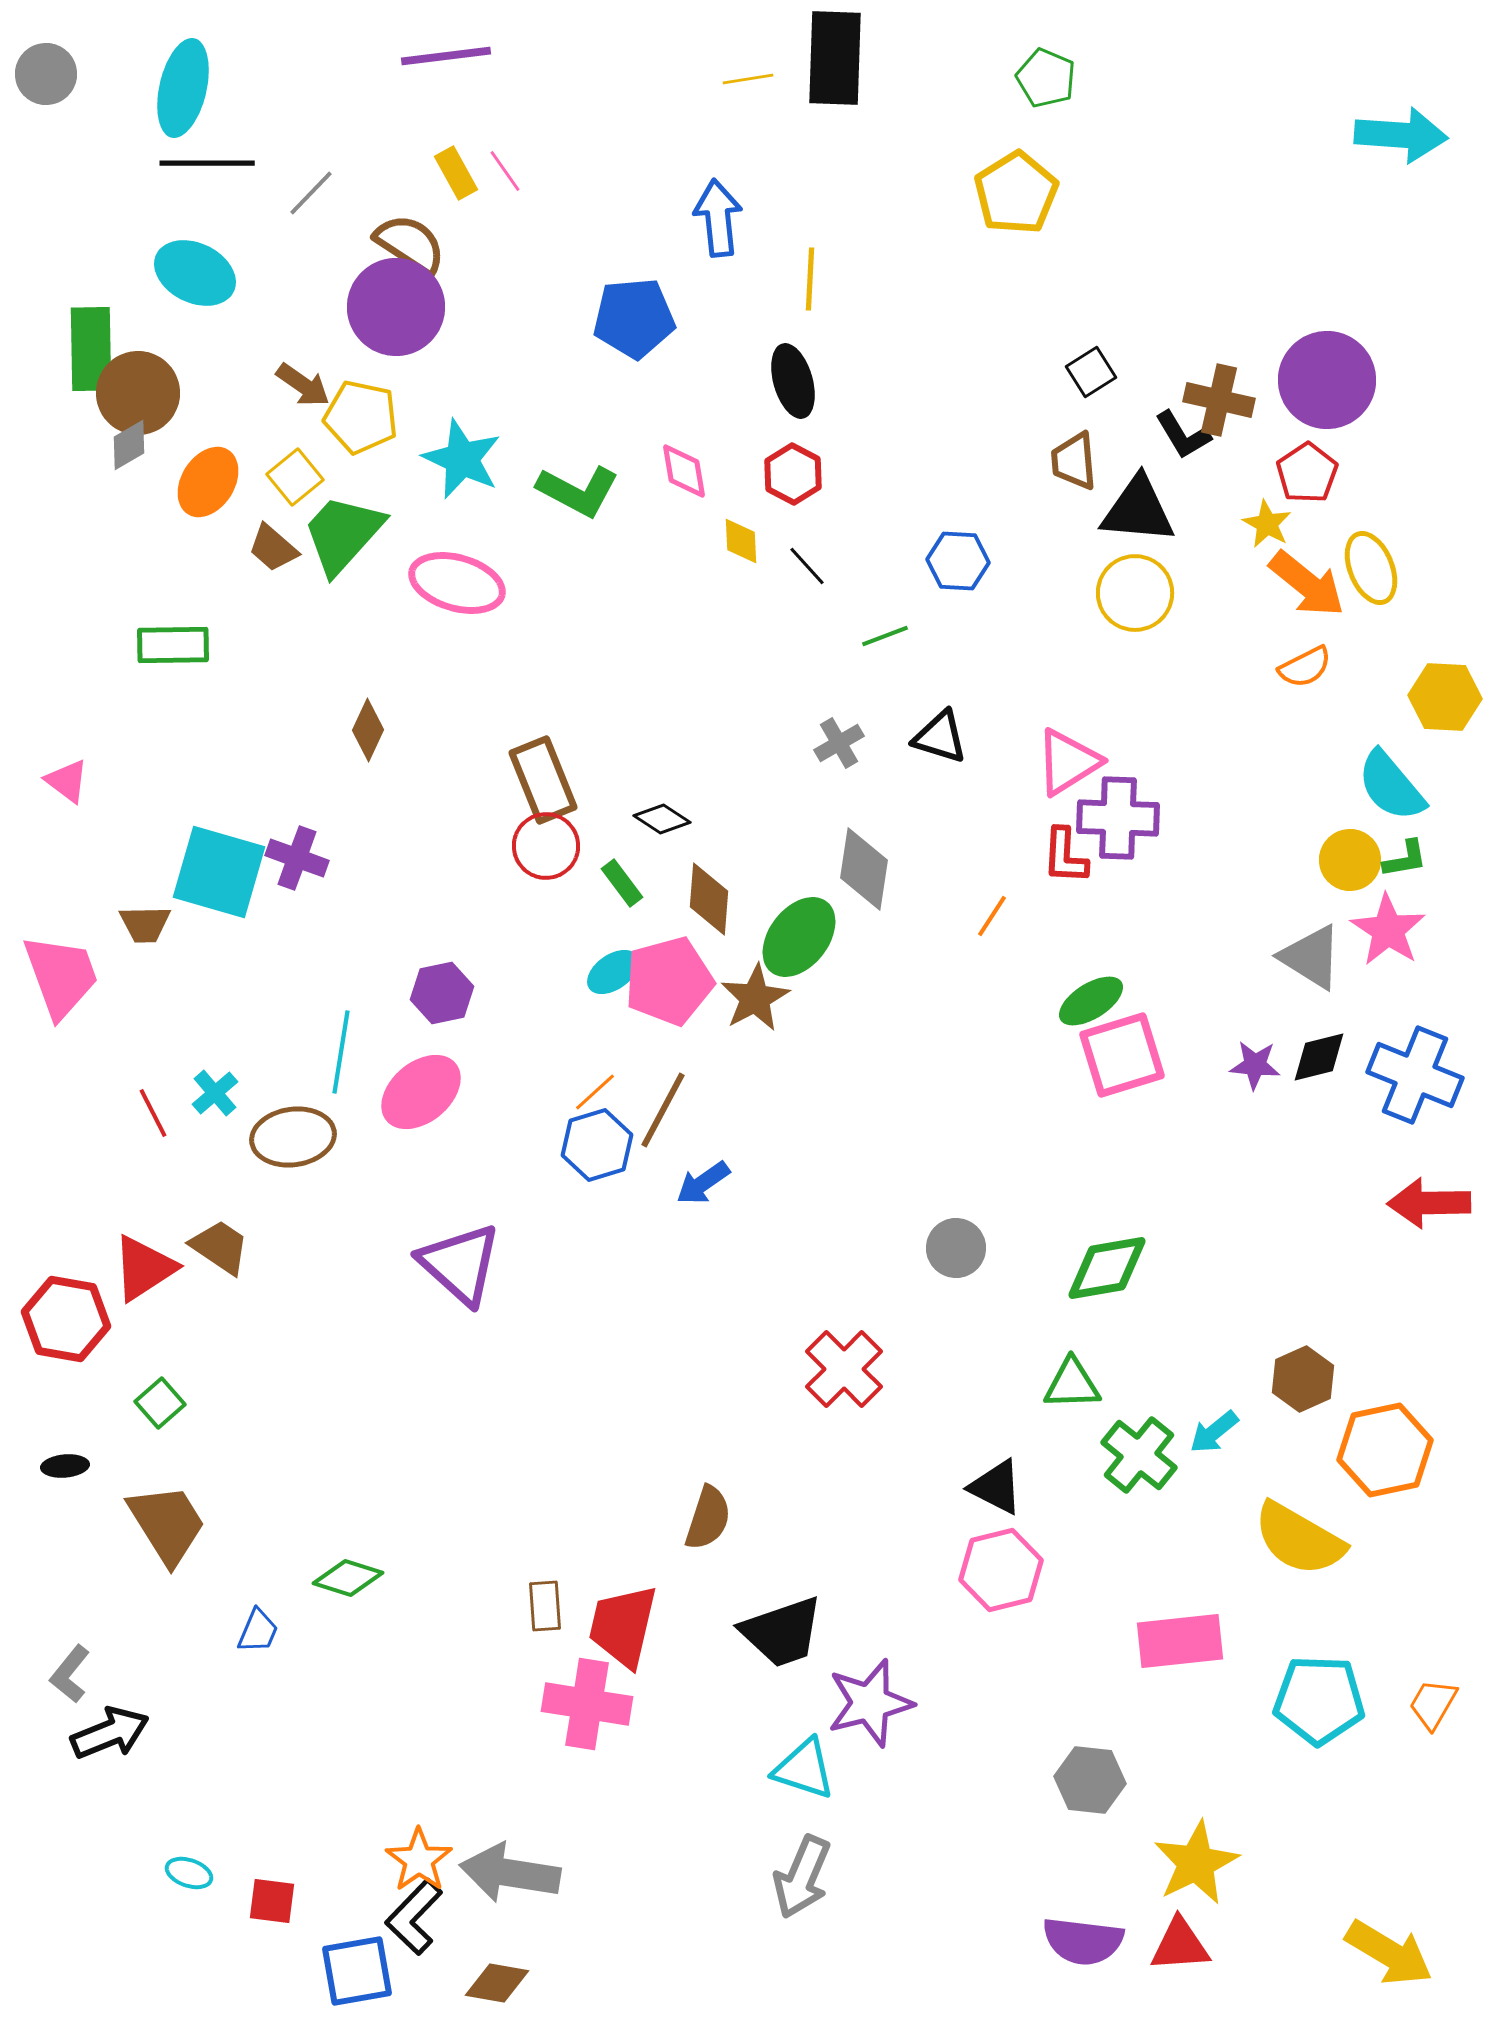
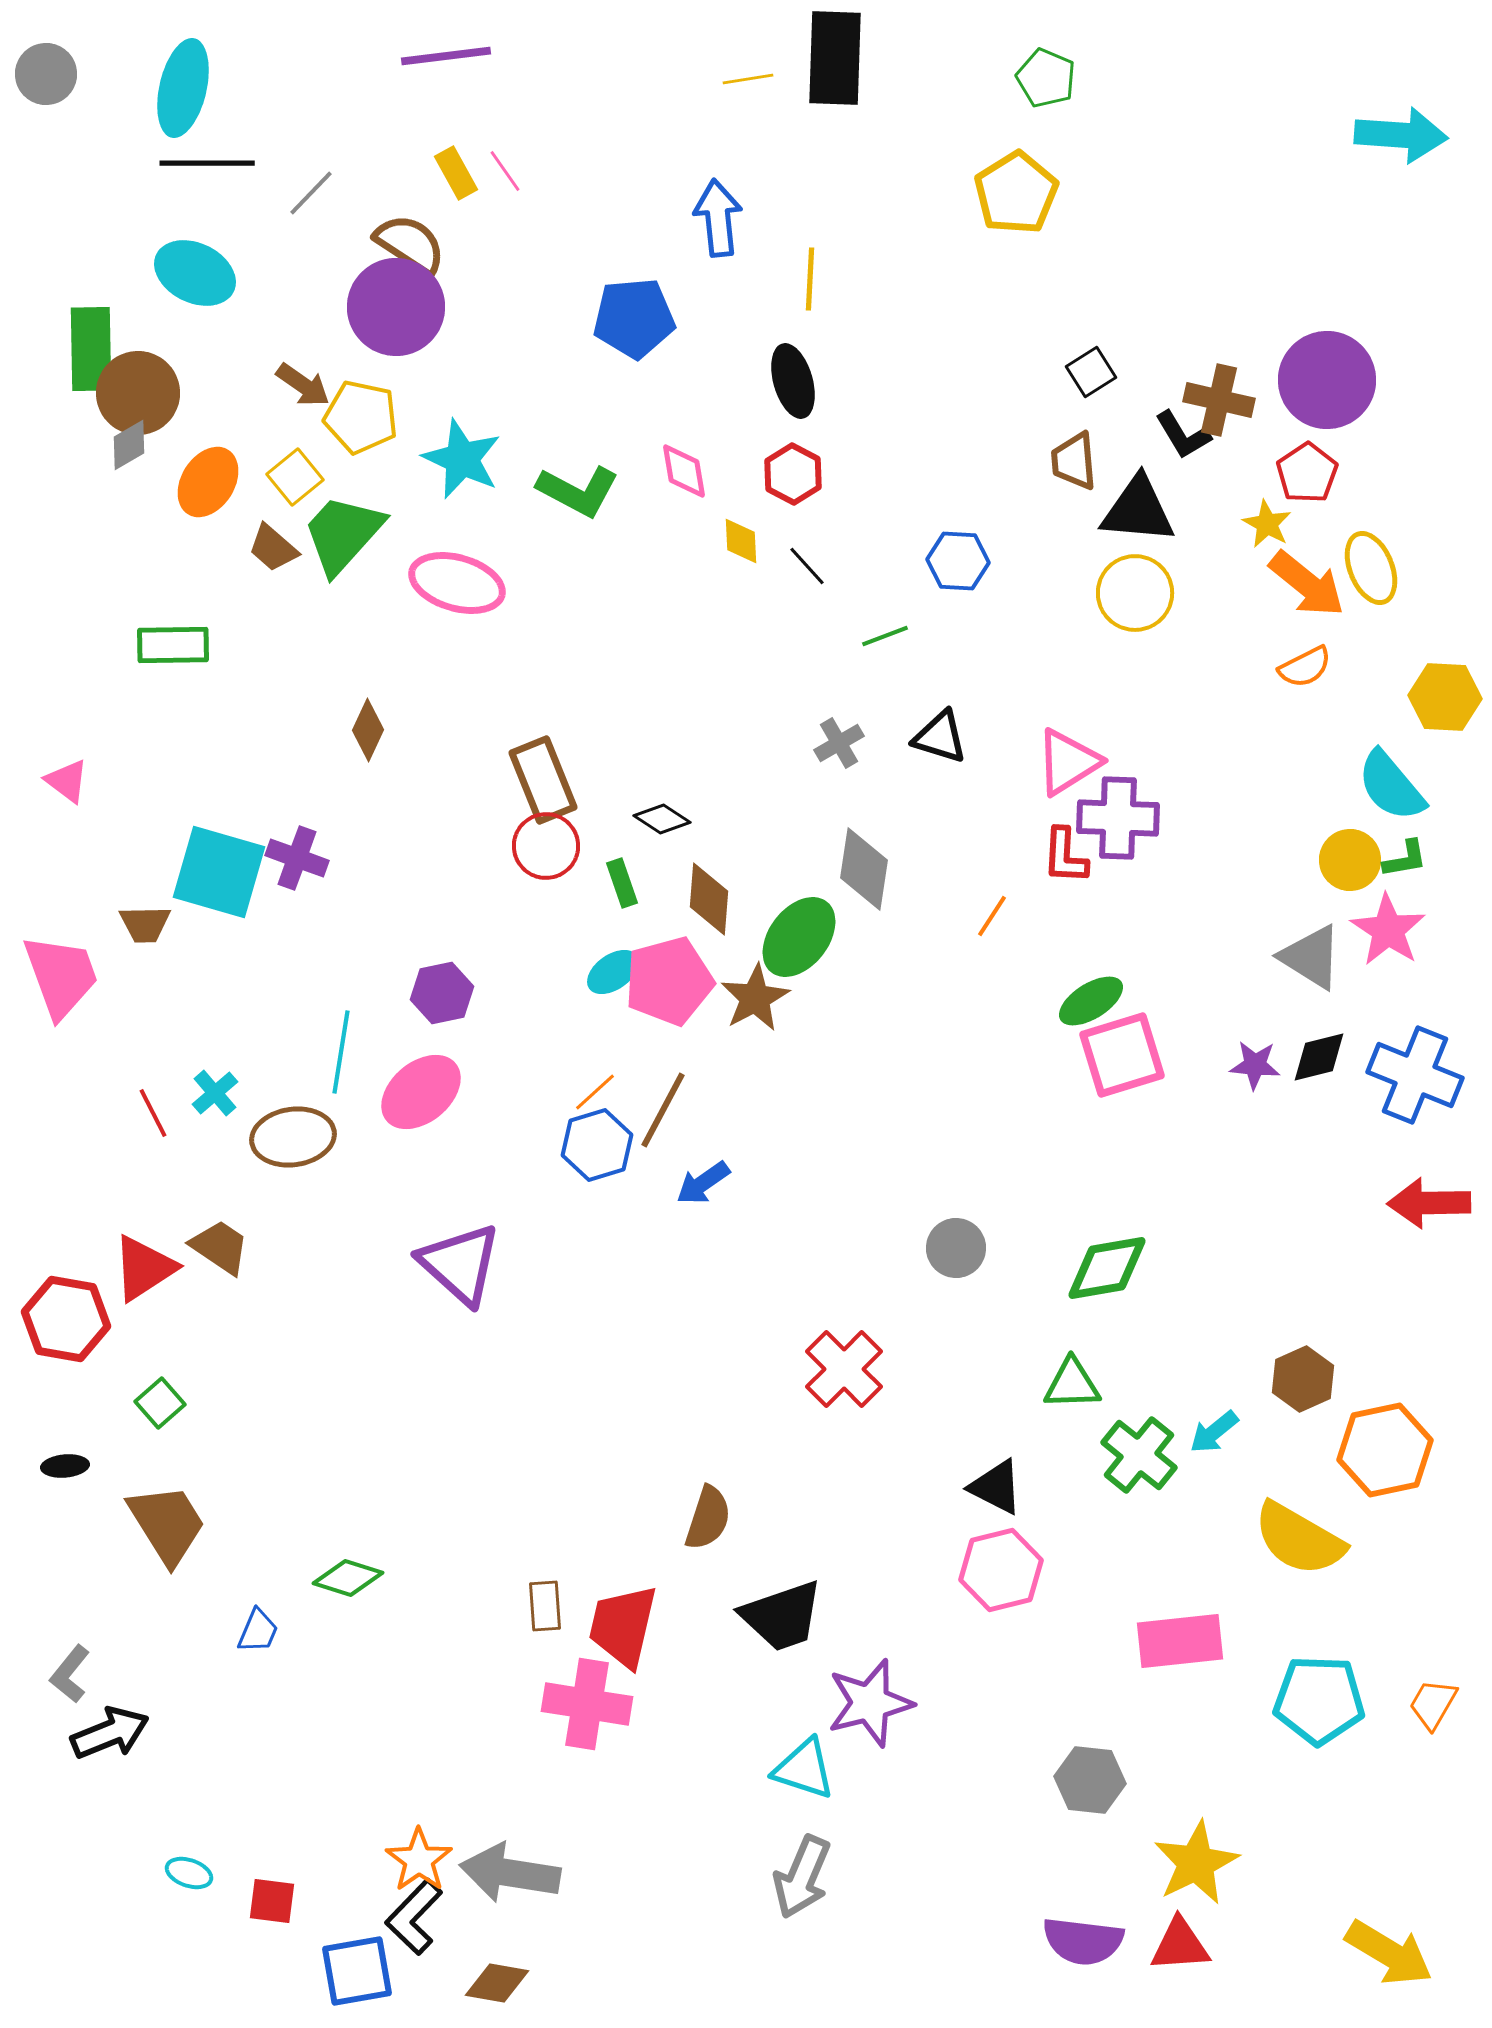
green rectangle at (622, 883): rotated 18 degrees clockwise
black trapezoid at (782, 1632): moved 16 px up
